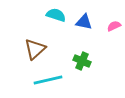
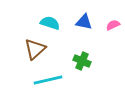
cyan semicircle: moved 6 px left, 8 px down
pink semicircle: moved 1 px left, 1 px up
